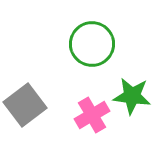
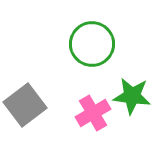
pink cross: moved 1 px right, 2 px up
